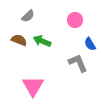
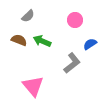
blue semicircle: rotated 88 degrees clockwise
gray L-shape: moved 6 px left; rotated 75 degrees clockwise
pink triangle: rotated 10 degrees counterclockwise
